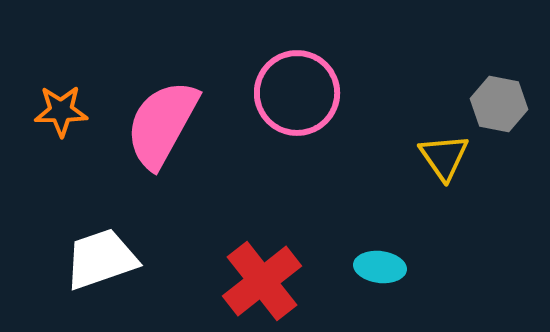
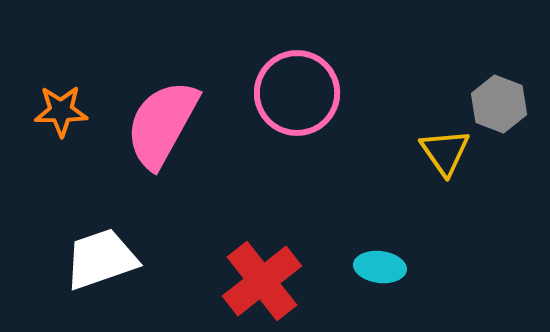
gray hexagon: rotated 10 degrees clockwise
yellow triangle: moved 1 px right, 5 px up
